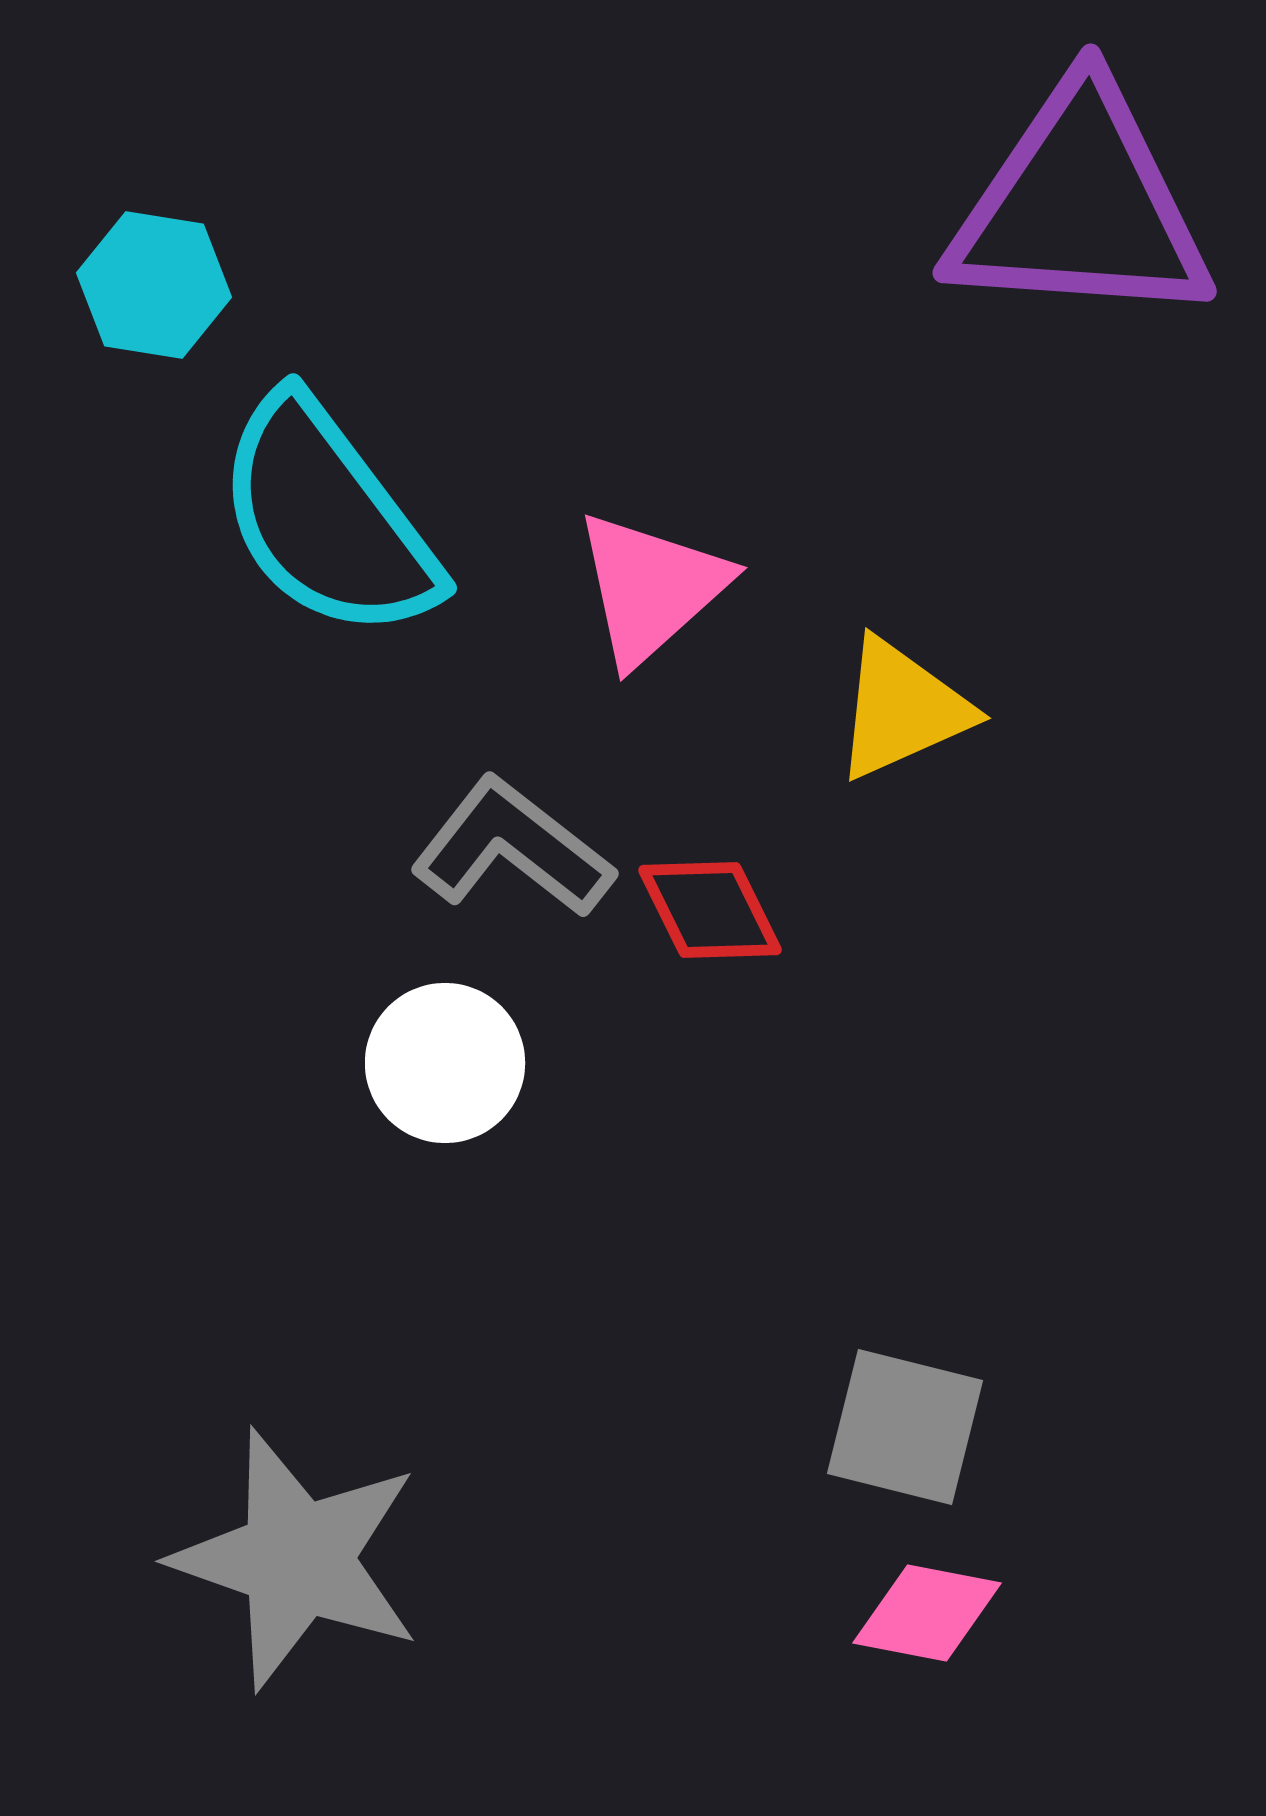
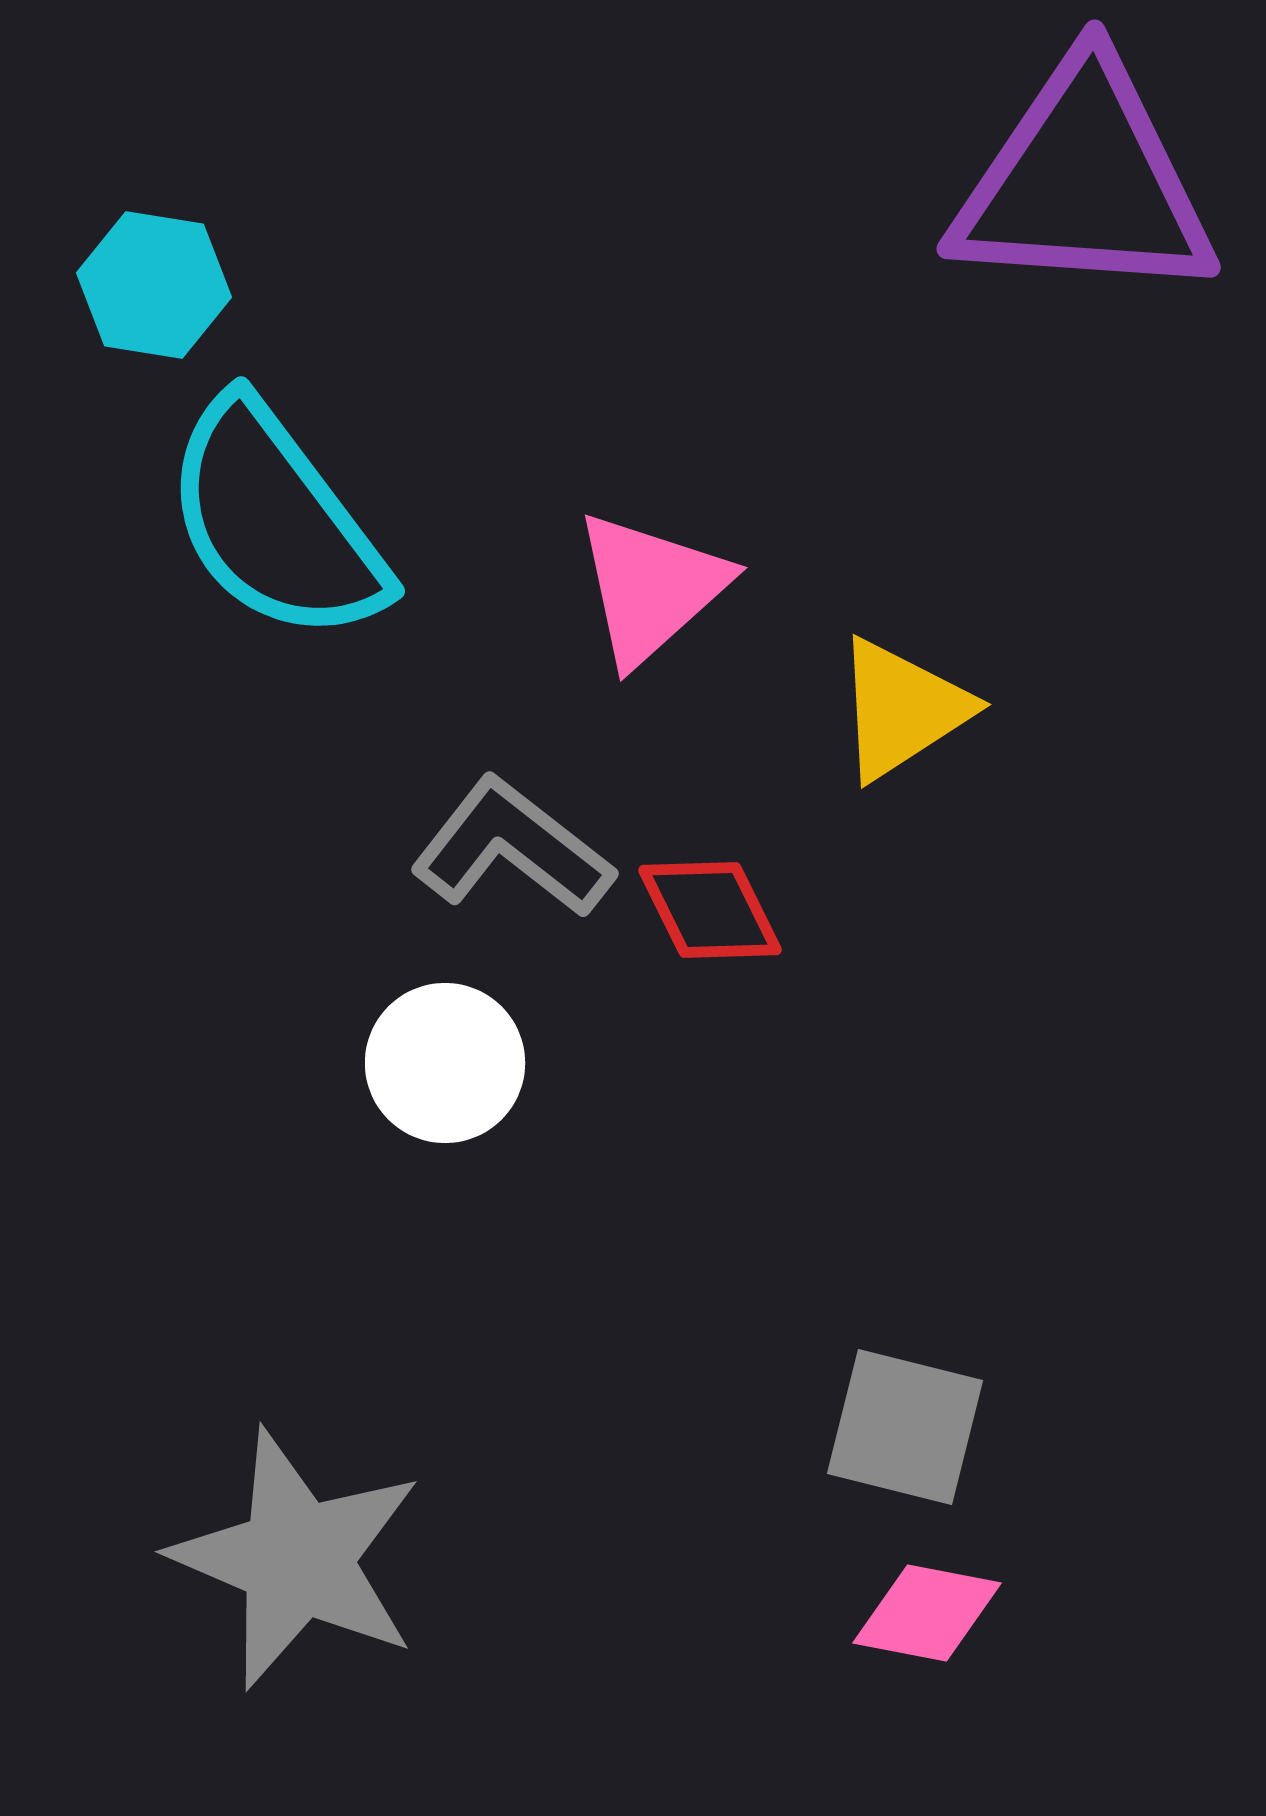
purple triangle: moved 4 px right, 24 px up
cyan semicircle: moved 52 px left, 3 px down
yellow triangle: rotated 9 degrees counterclockwise
gray star: rotated 4 degrees clockwise
